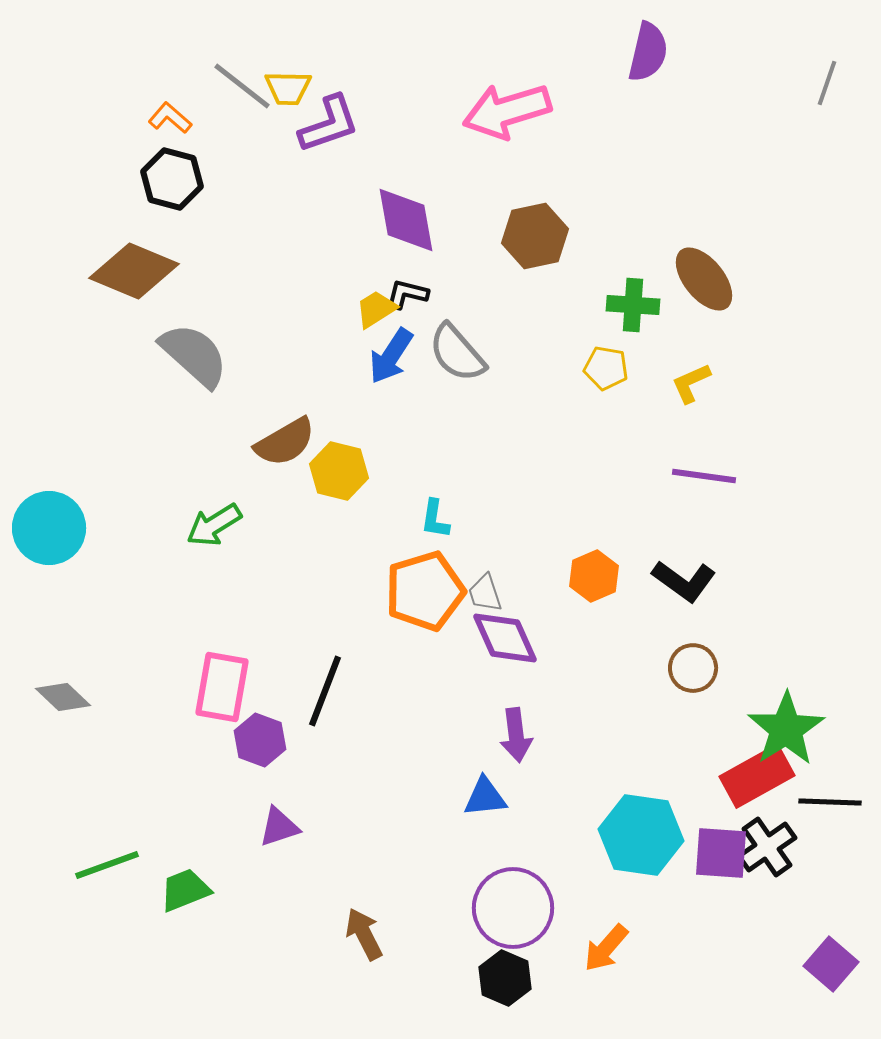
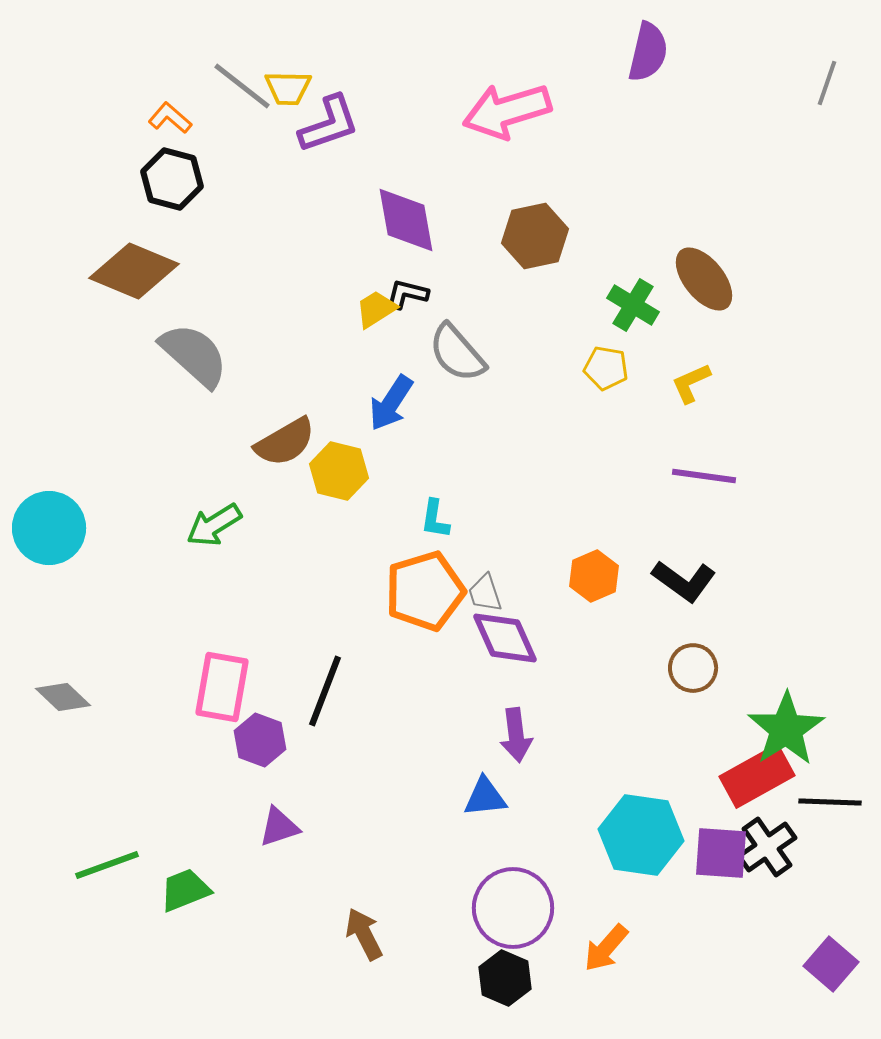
green cross at (633, 305): rotated 27 degrees clockwise
blue arrow at (391, 356): moved 47 px down
